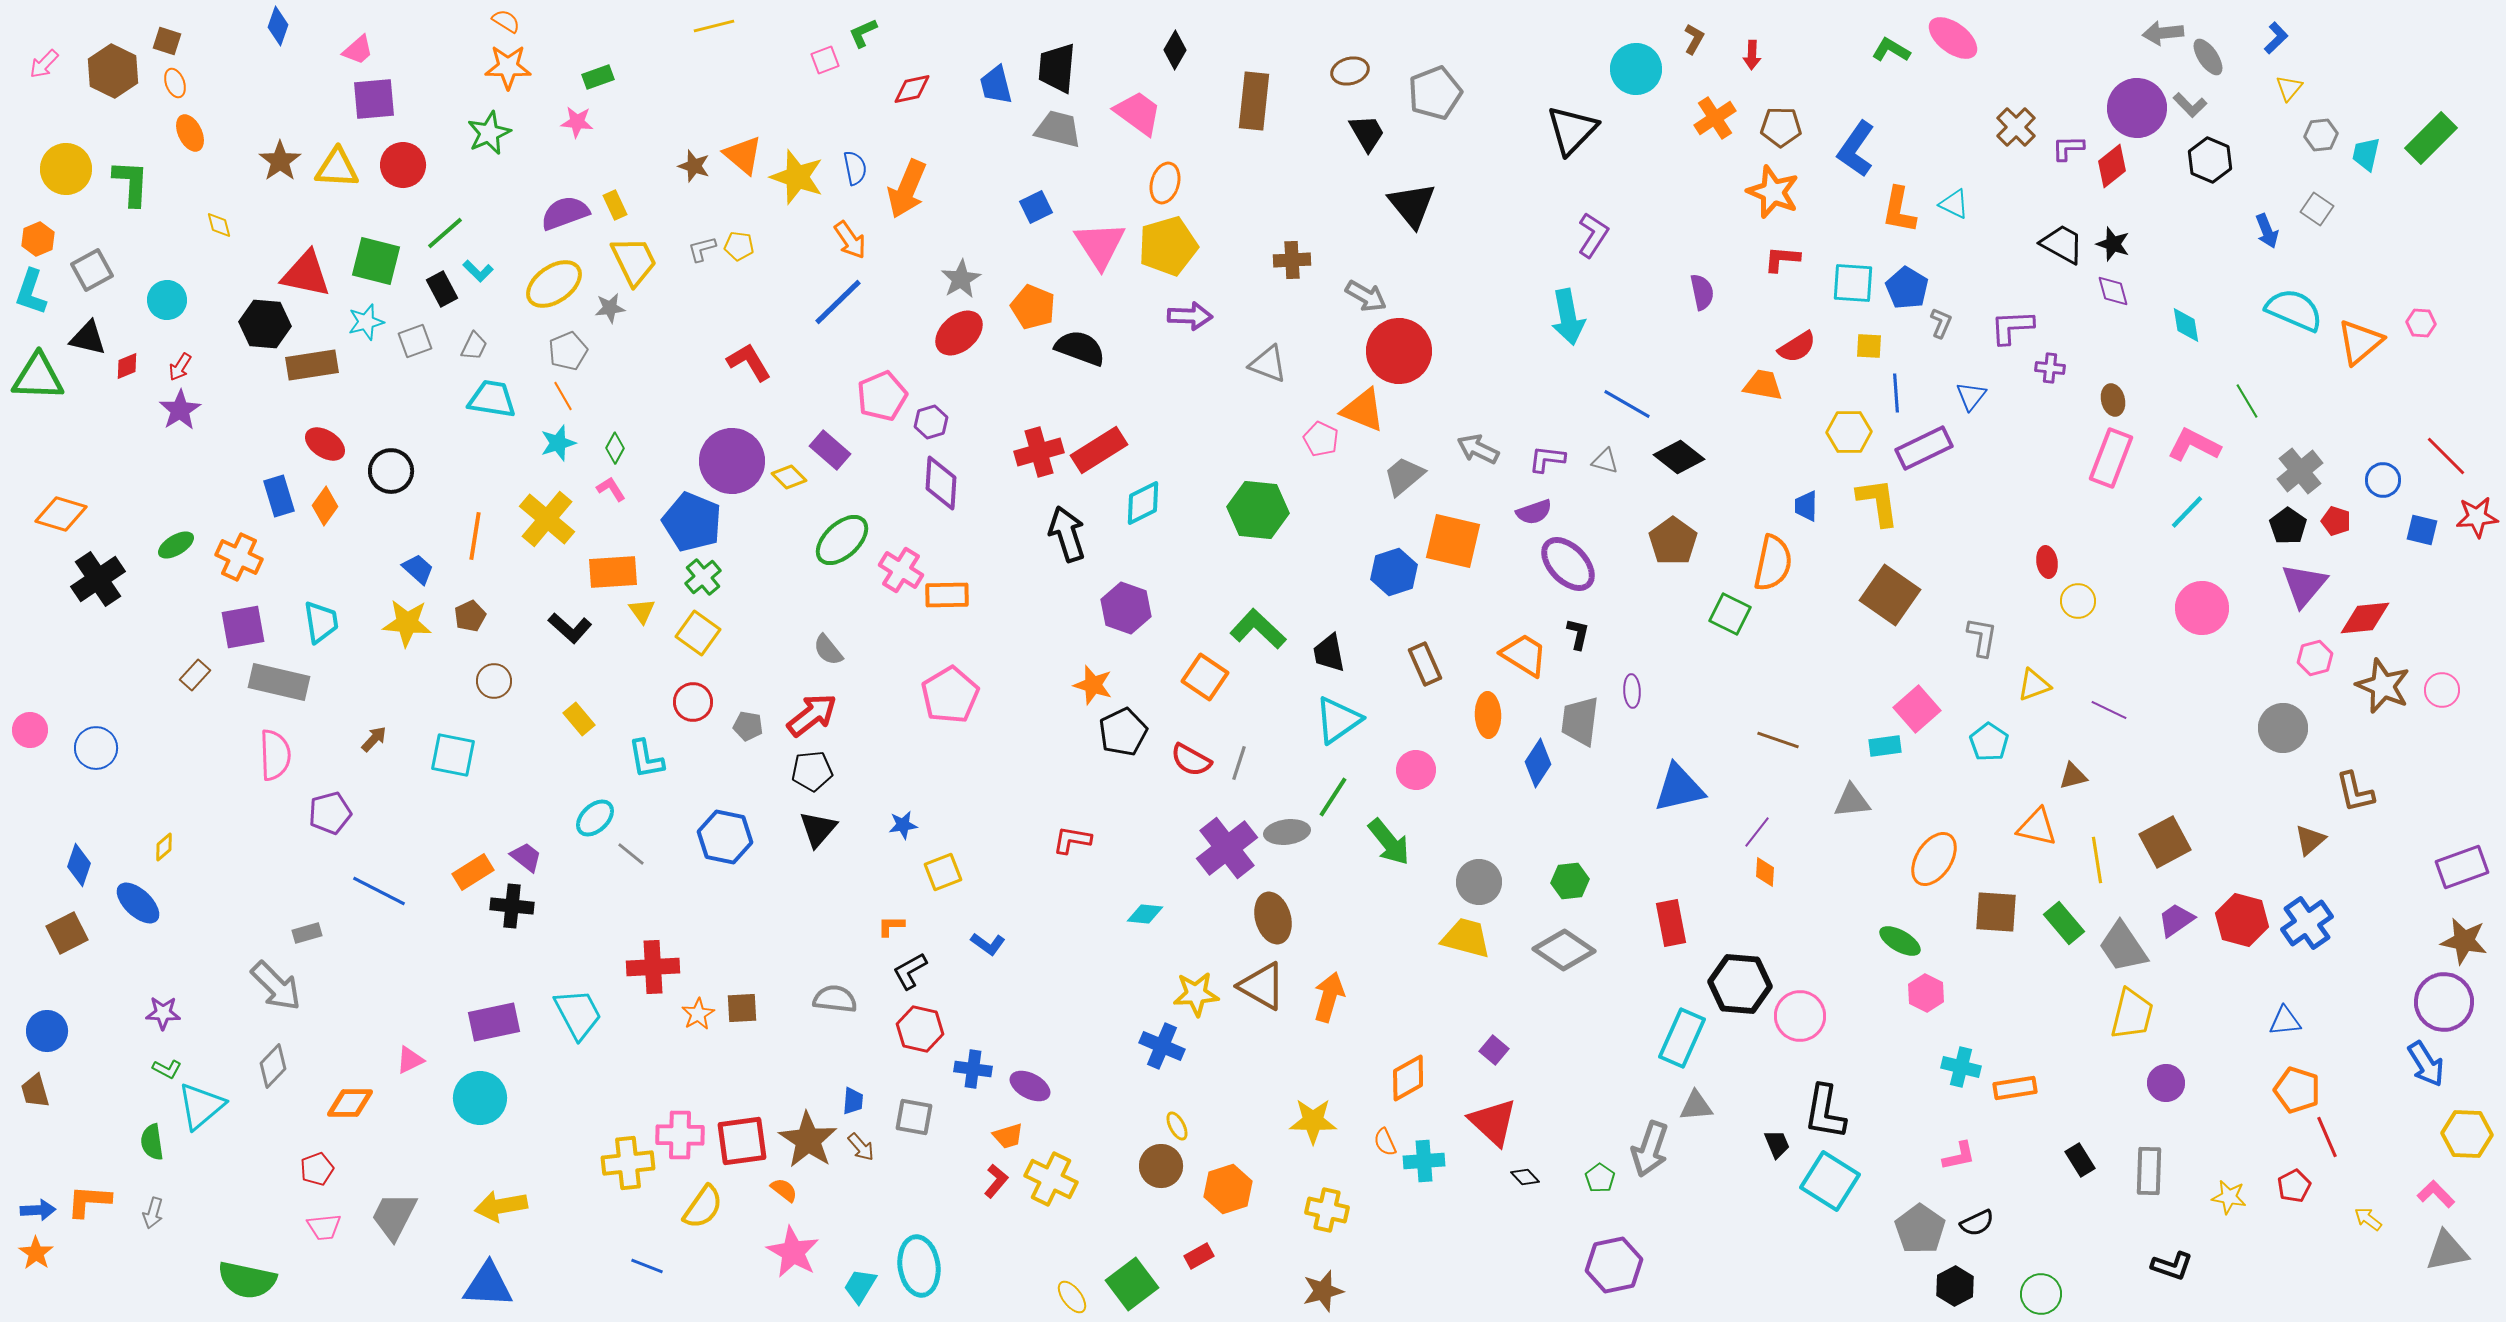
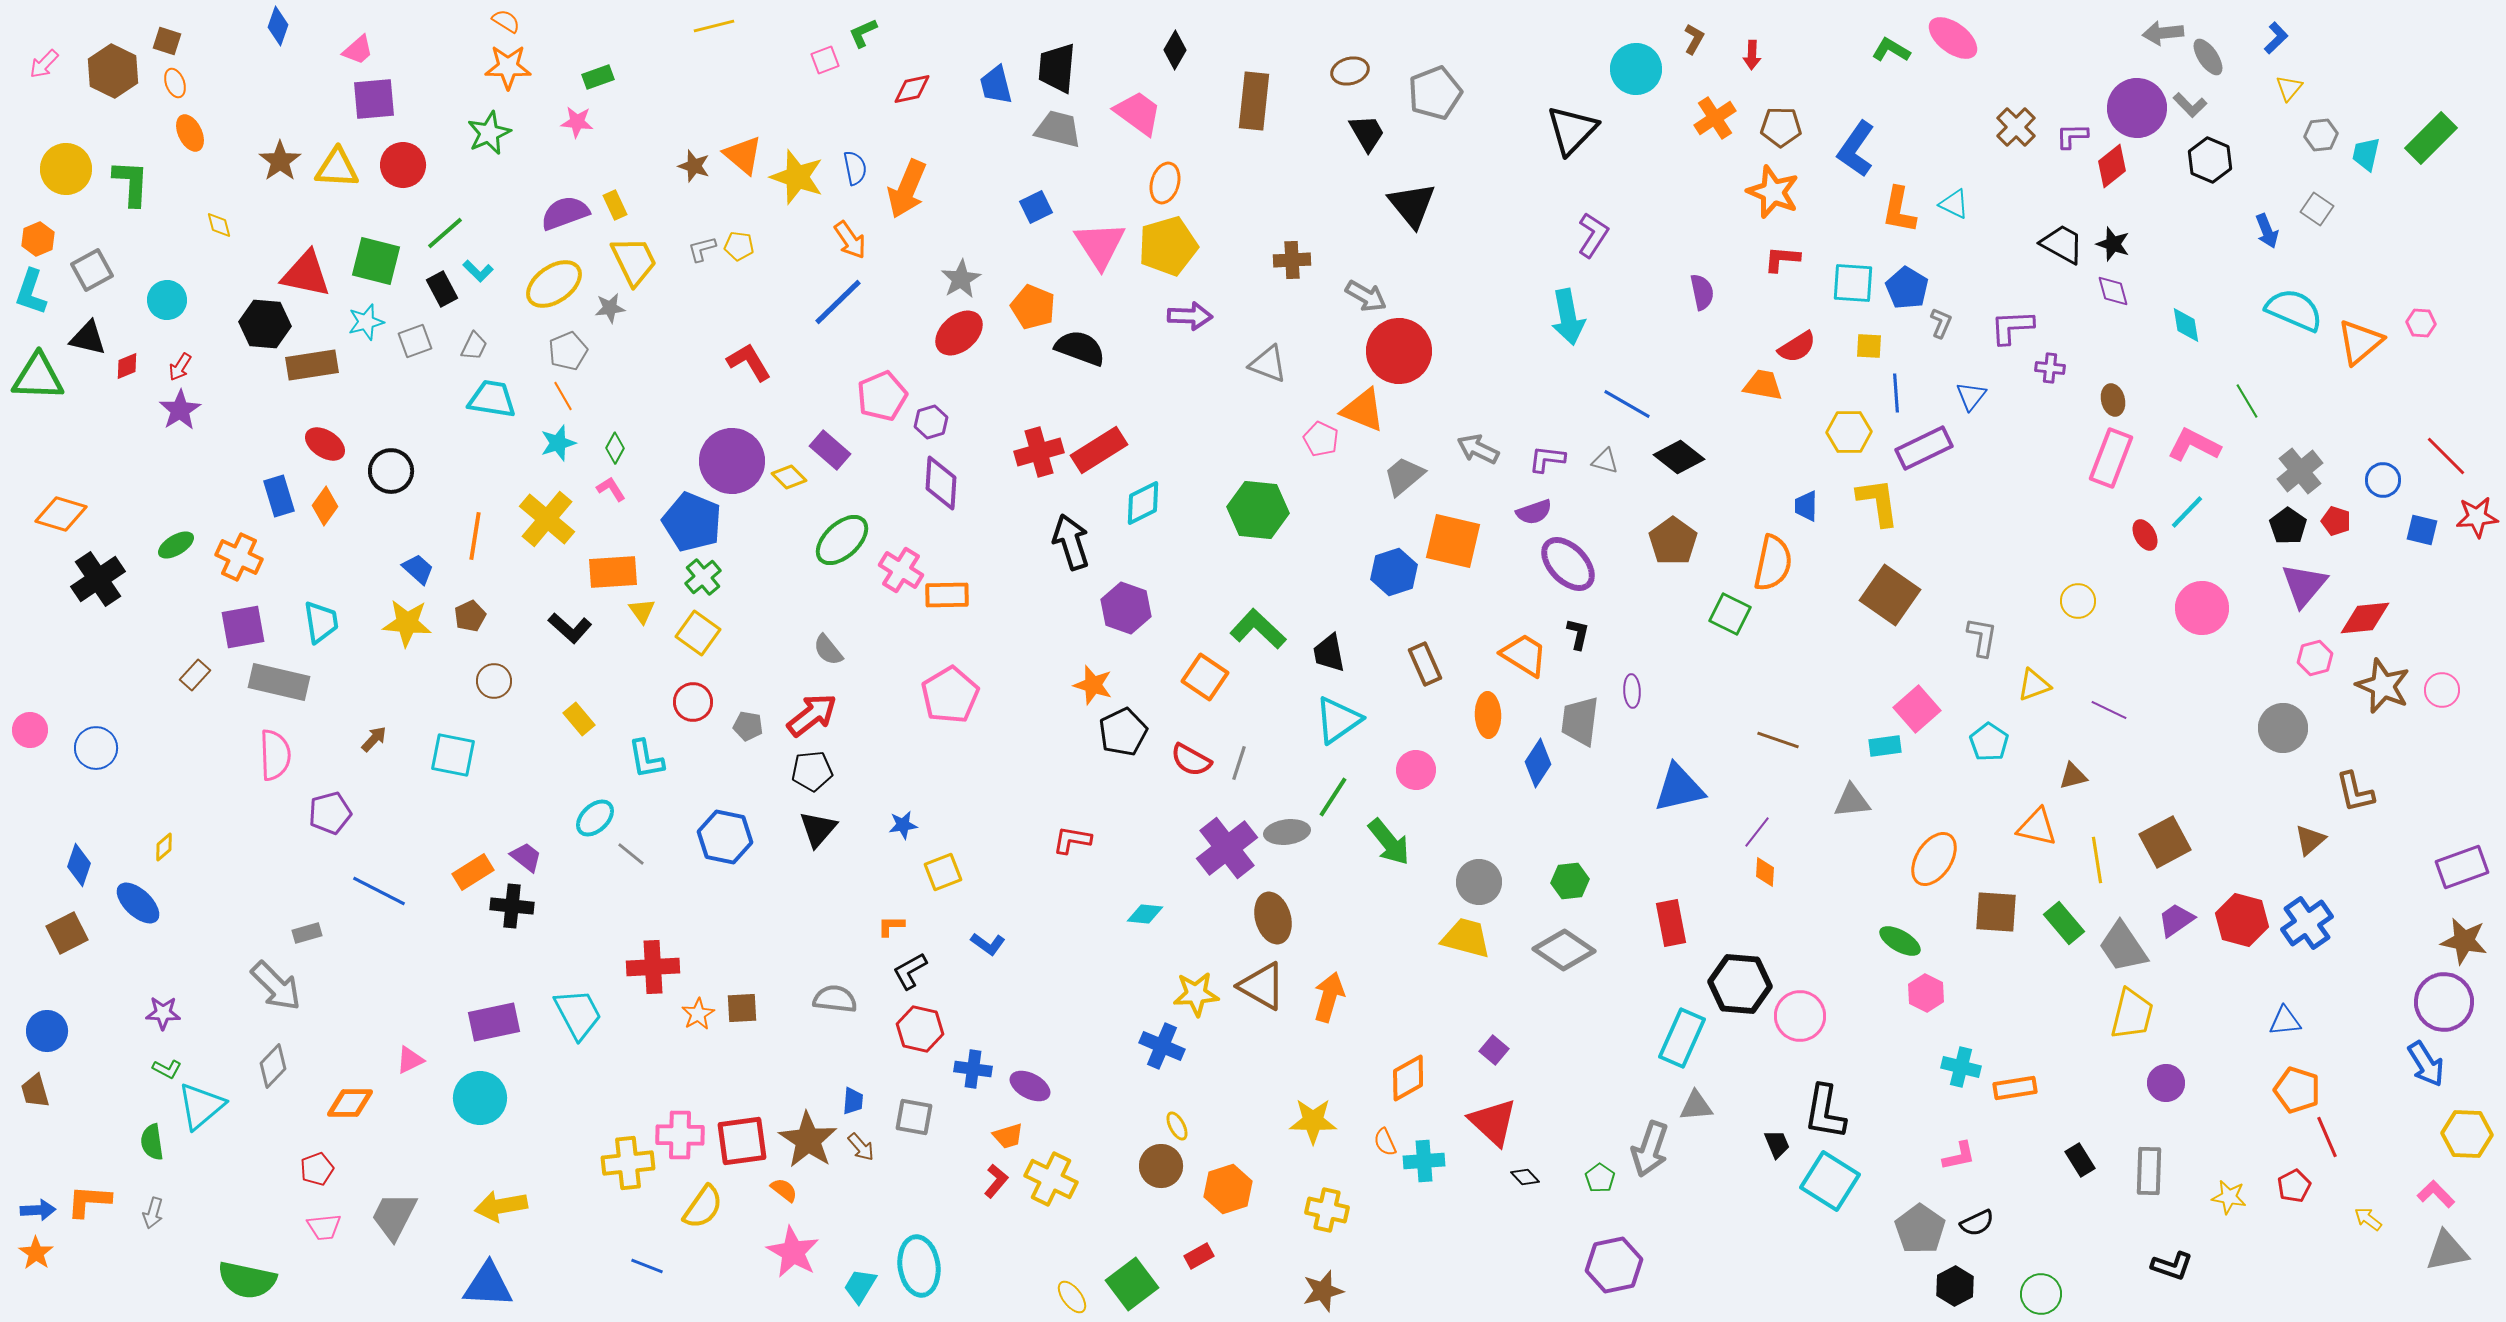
purple L-shape at (2068, 148): moved 4 px right, 12 px up
black arrow at (1067, 534): moved 4 px right, 8 px down
red ellipse at (2047, 562): moved 98 px right, 27 px up; rotated 20 degrees counterclockwise
